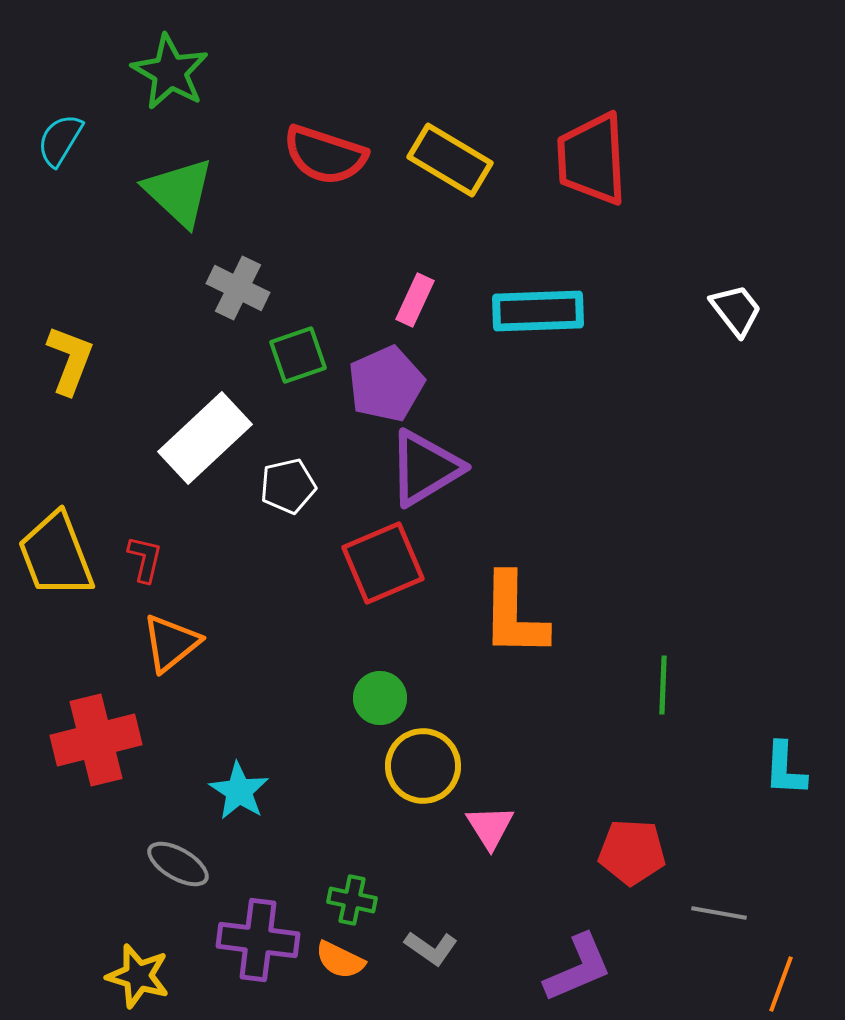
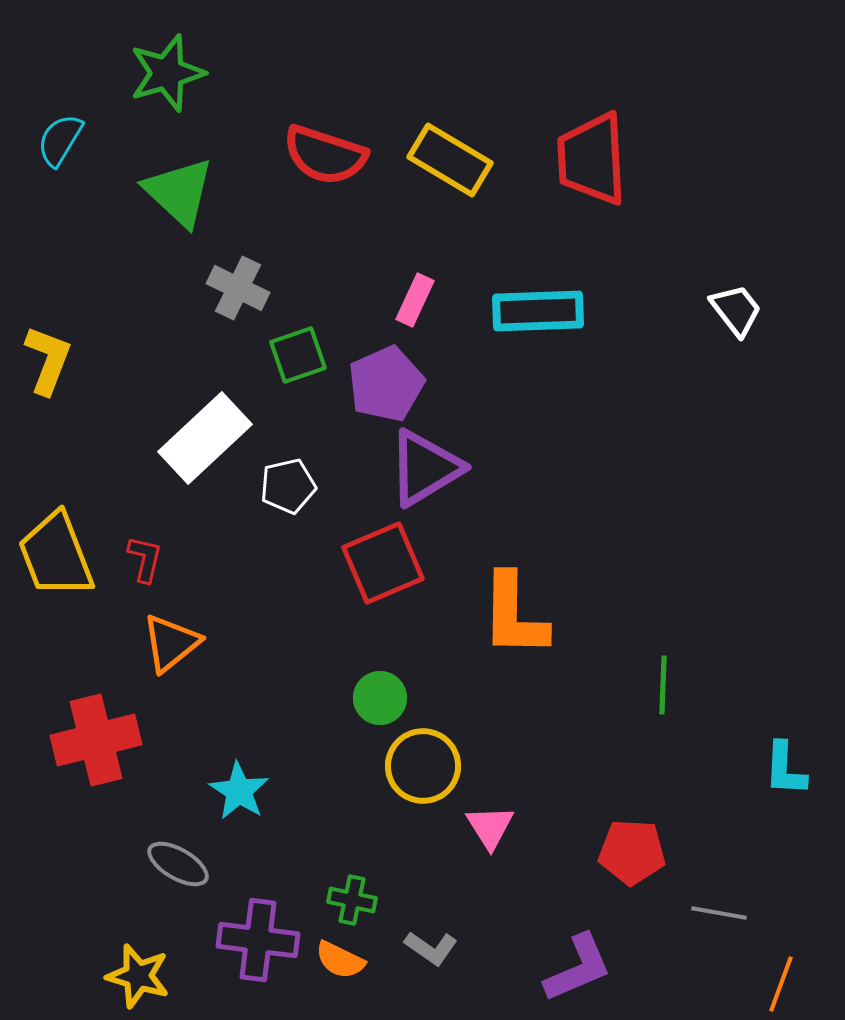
green star: moved 3 px left, 1 px down; rotated 26 degrees clockwise
yellow L-shape: moved 22 px left
